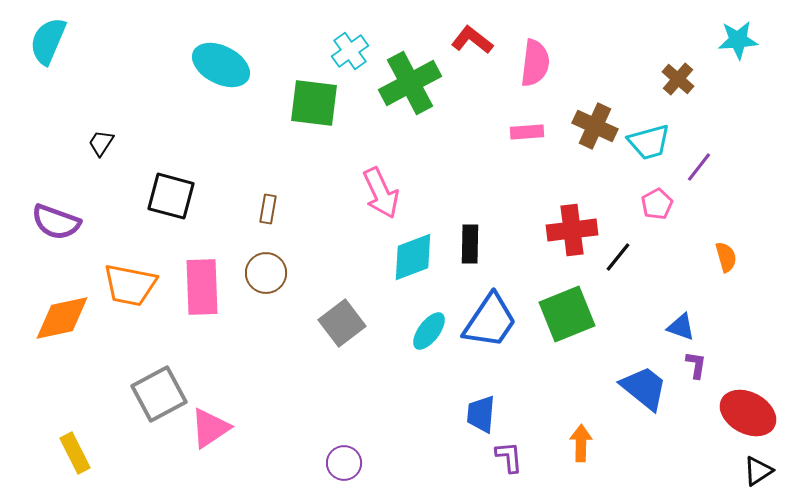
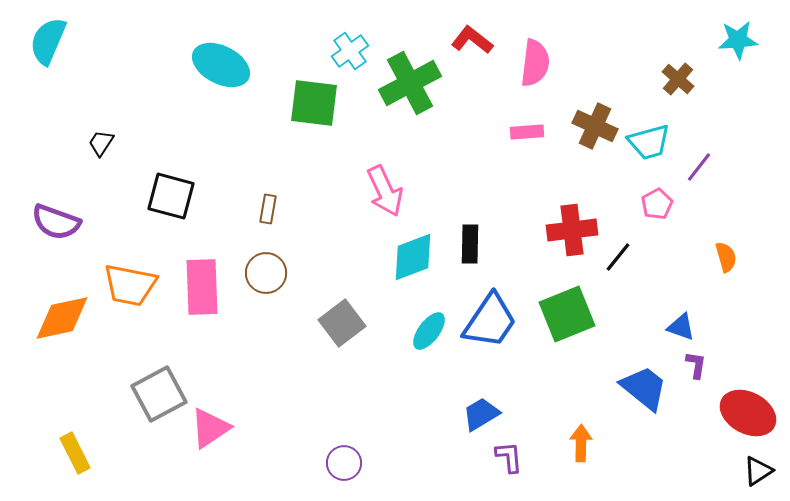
pink arrow at (381, 193): moved 4 px right, 2 px up
blue trapezoid at (481, 414): rotated 54 degrees clockwise
